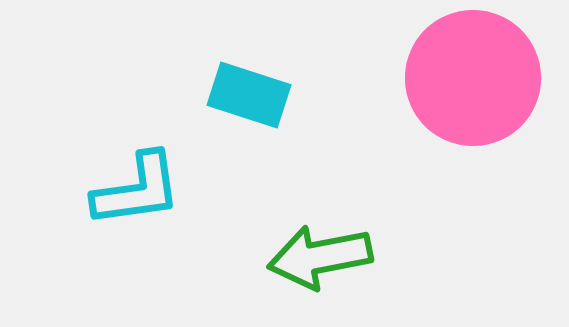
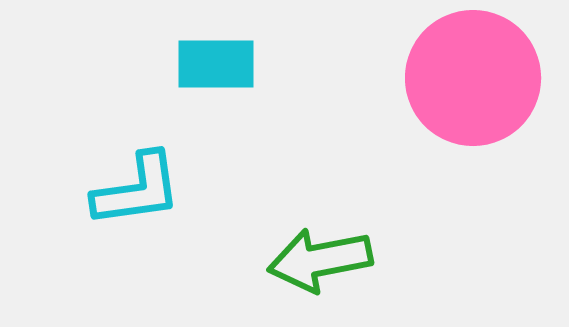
cyan rectangle: moved 33 px left, 31 px up; rotated 18 degrees counterclockwise
green arrow: moved 3 px down
